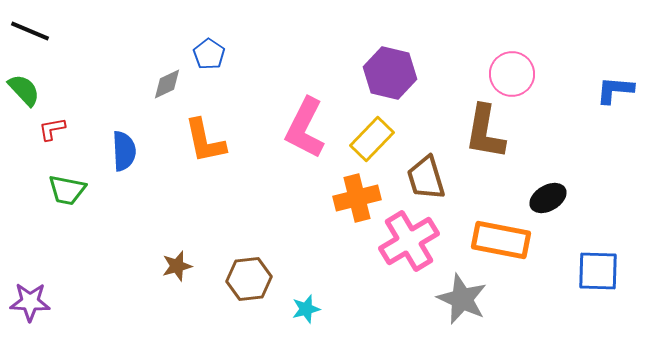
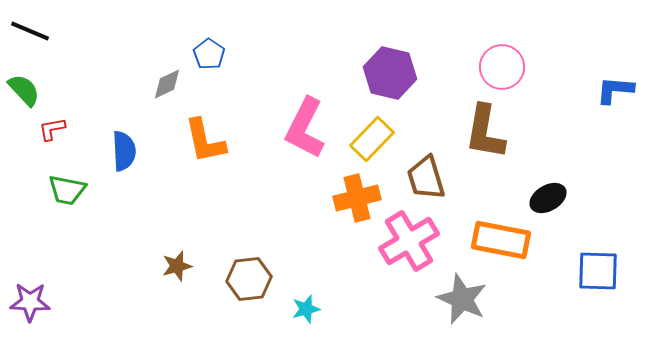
pink circle: moved 10 px left, 7 px up
